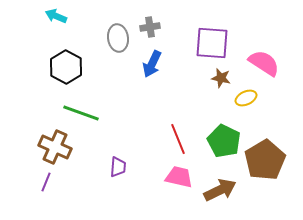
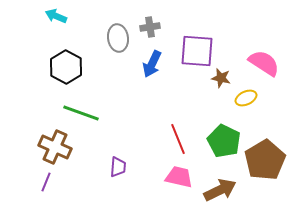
purple square: moved 15 px left, 8 px down
